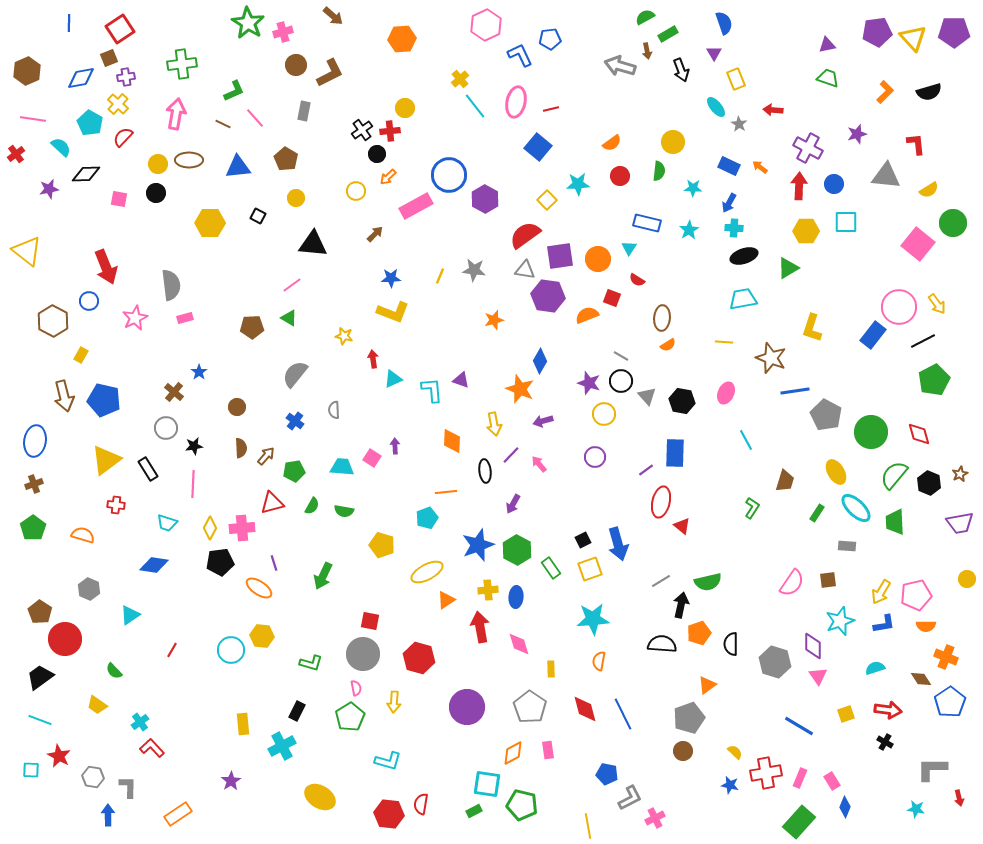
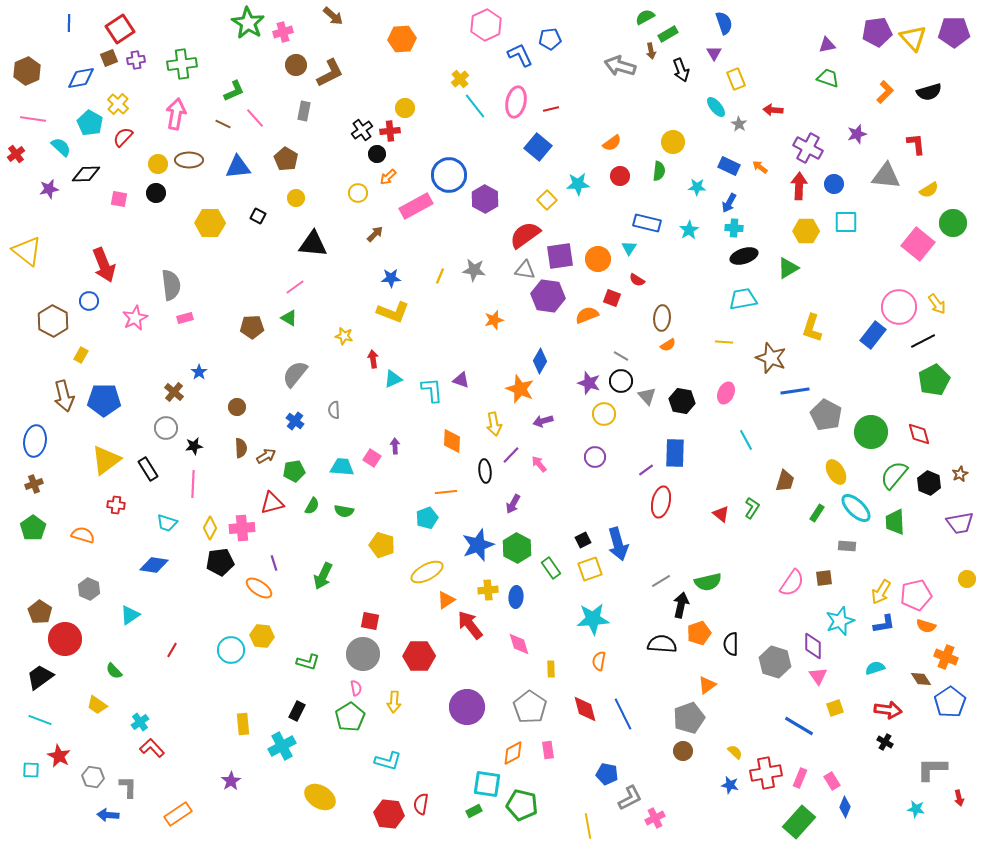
brown arrow at (647, 51): moved 4 px right
purple cross at (126, 77): moved 10 px right, 17 px up
cyan star at (693, 188): moved 4 px right, 1 px up
yellow circle at (356, 191): moved 2 px right, 2 px down
red arrow at (106, 267): moved 2 px left, 2 px up
pink line at (292, 285): moved 3 px right, 2 px down
blue pentagon at (104, 400): rotated 12 degrees counterclockwise
brown arrow at (266, 456): rotated 18 degrees clockwise
red triangle at (682, 526): moved 39 px right, 12 px up
green hexagon at (517, 550): moved 2 px up
brown square at (828, 580): moved 4 px left, 2 px up
orange semicircle at (926, 626): rotated 18 degrees clockwise
red arrow at (480, 627): moved 10 px left, 2 px up; rotated 28 degrees counterclockwise
red hexagon at (419, 658): moved 2 px up; rotated 16 degrees counterclockwise
green L-shape at (311, 663): moved 3 px left, 1 px up
yellow square at (846, 714): moved 11 px left, 6 px up
blue arrow at (108, 815): rotated 85 degrees counterclockwise
